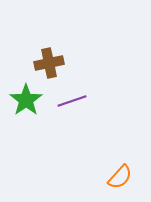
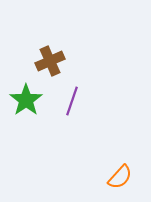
brown cross: moved 1 px right, 2 px up; rotated 12 degrees counterclockwise
purple line: rotated 52 degrees counterclockwise
